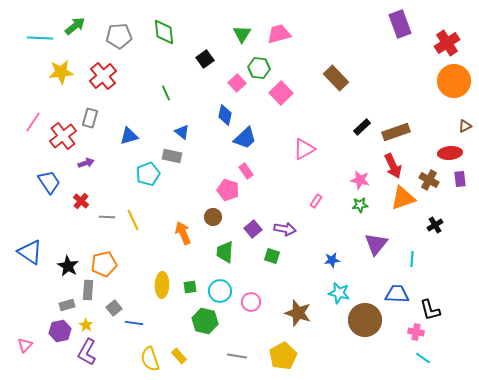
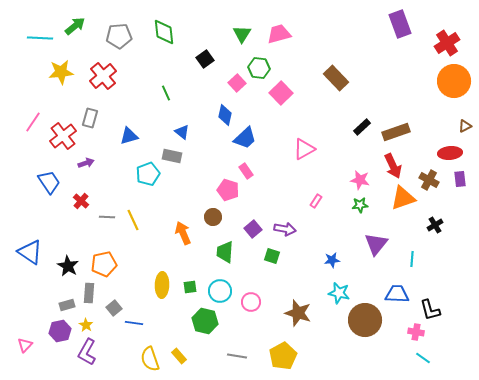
gray rectangle at (88, 290): moved 1 px right, 3 px down
